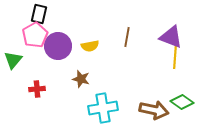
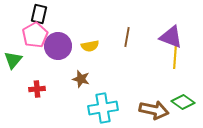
green diamond: moved 1 px right
